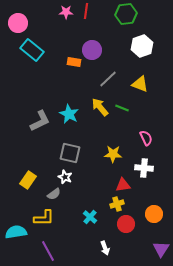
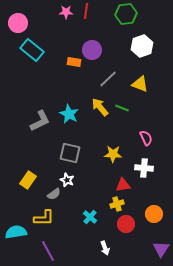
white star: moved 2 px right, 3 px down
